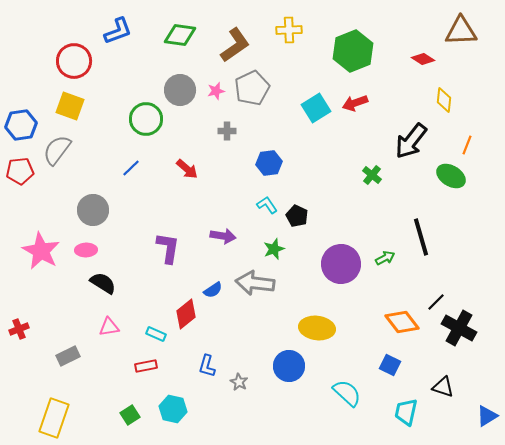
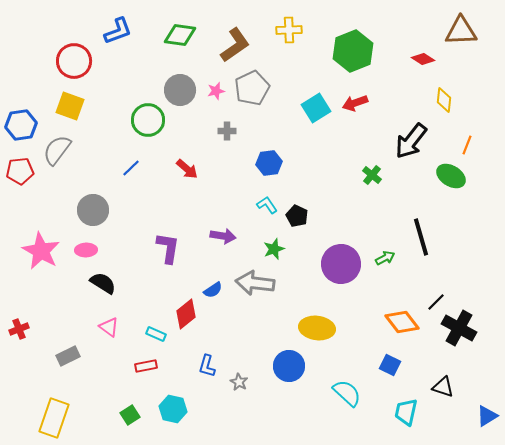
green circle at (146, 119): moved 2 px right, 1 px down
pink triangle at (109, 327): rotated 45 degrees clockwise
